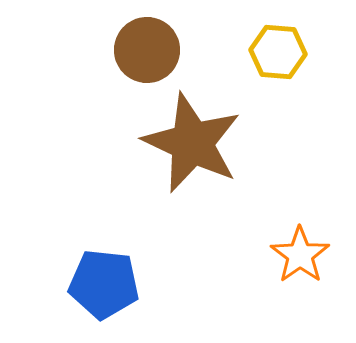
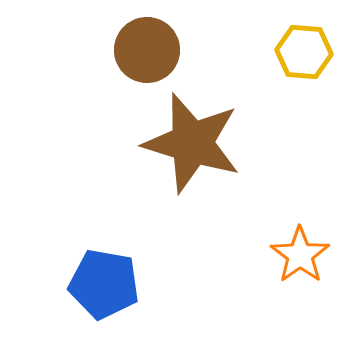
yellow hexagon: moved 26 px right
brown star: rotated 8 degrees counterclockwise
blue pentagon: rotated 4 degrees clockwise
